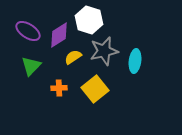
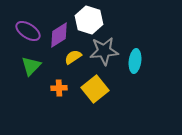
gray star: rotated 8 degrees clockwise
